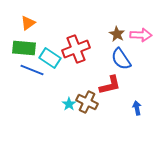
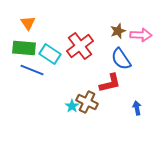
orange triangle: rotated 28 degrees counterclockwise
brown star: moved 1 px right, 3 px up; rotated 21 degrees clockwise
red cross: moved 4 px right, 3 px up; rotated 16 degrees counterclockwise
cyan rectangle: moved 4 px up
red L-shape: moved 2 px up
cyan star: moved 3 px right, 2 px down
